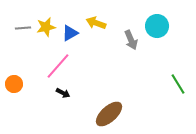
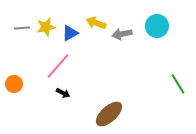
gray line: moved 1 px left
gray arrow: moved 9 px left, 6 px up; rotated 102 degrees clockwise
